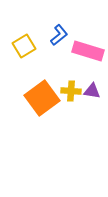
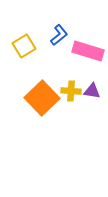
orange square: rotated 8 degrees counterclockwise
